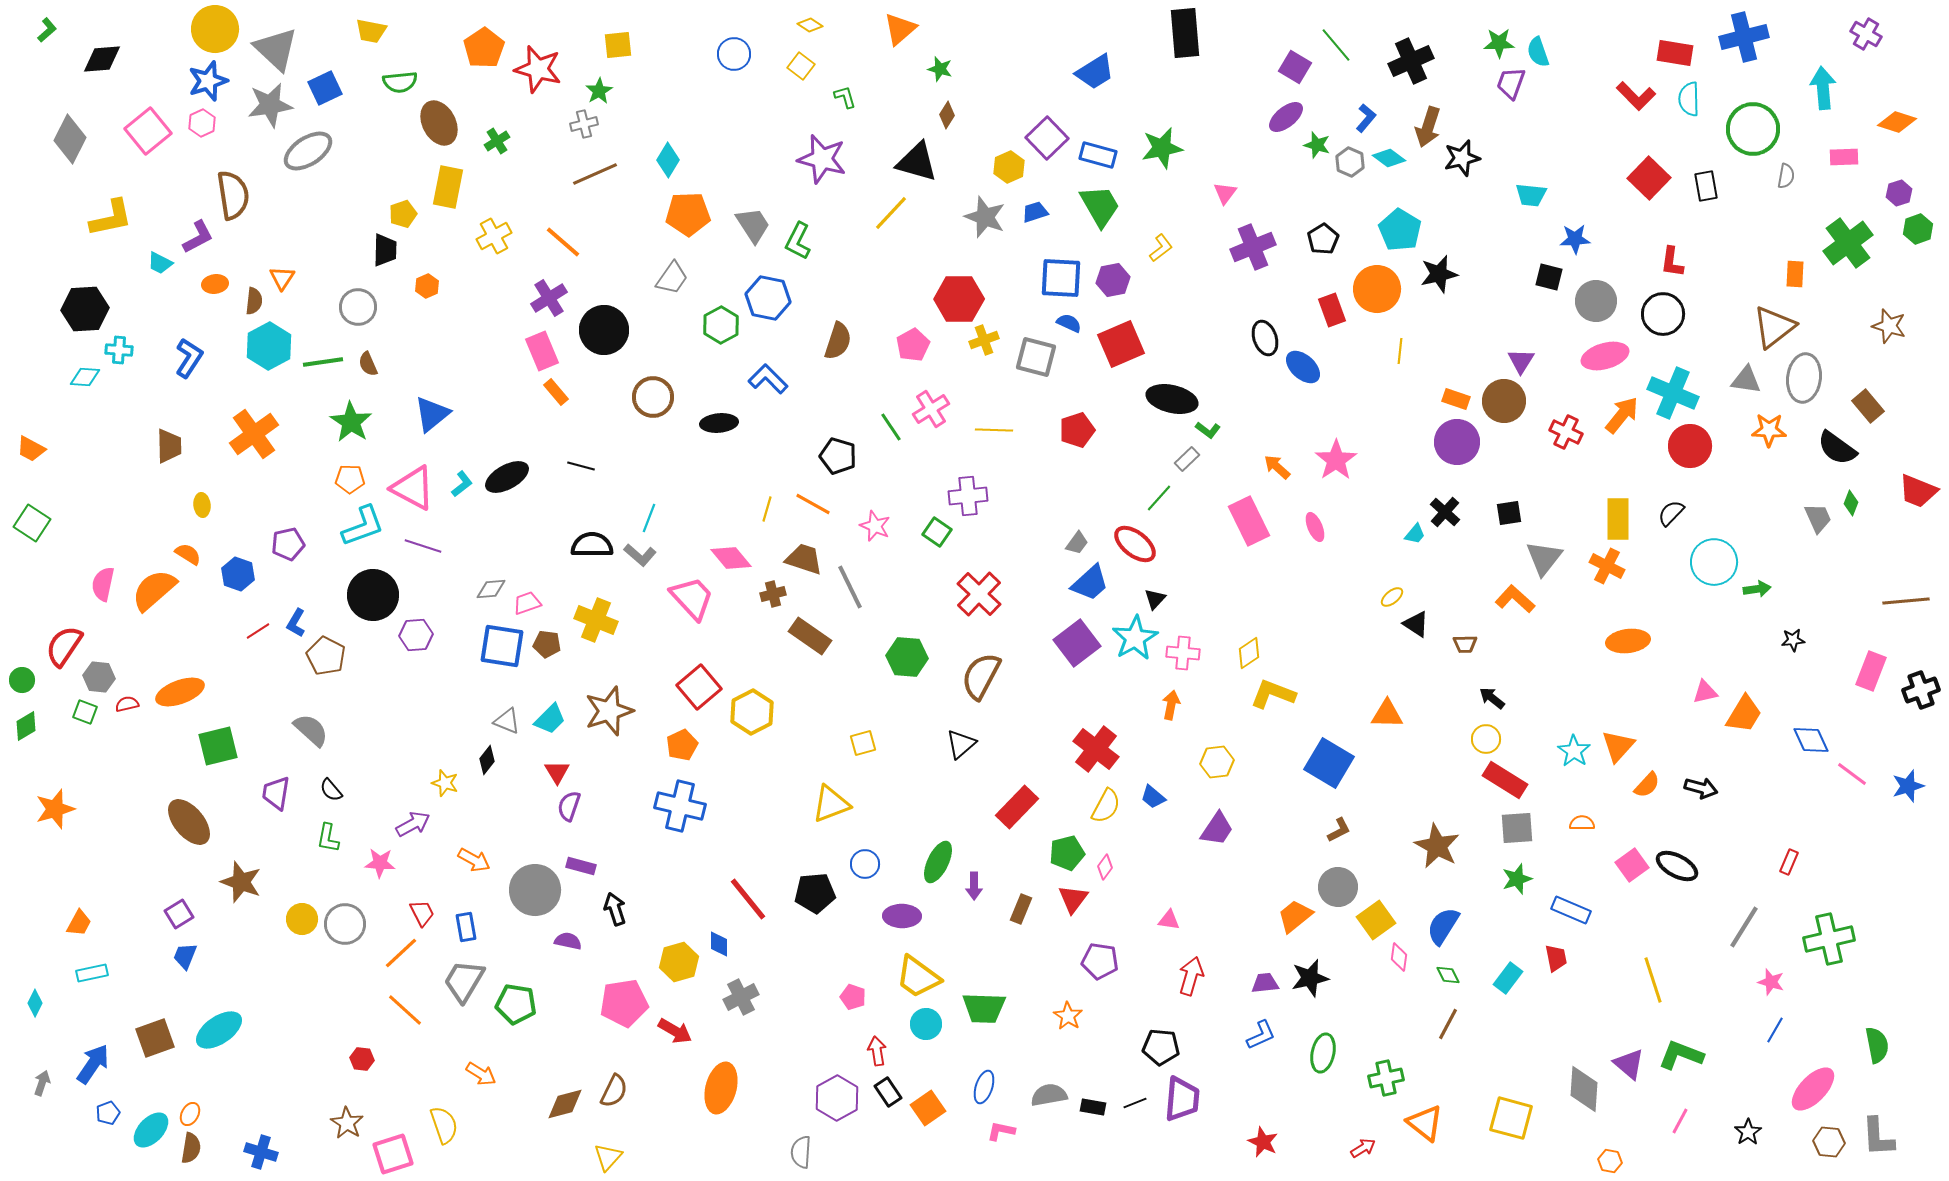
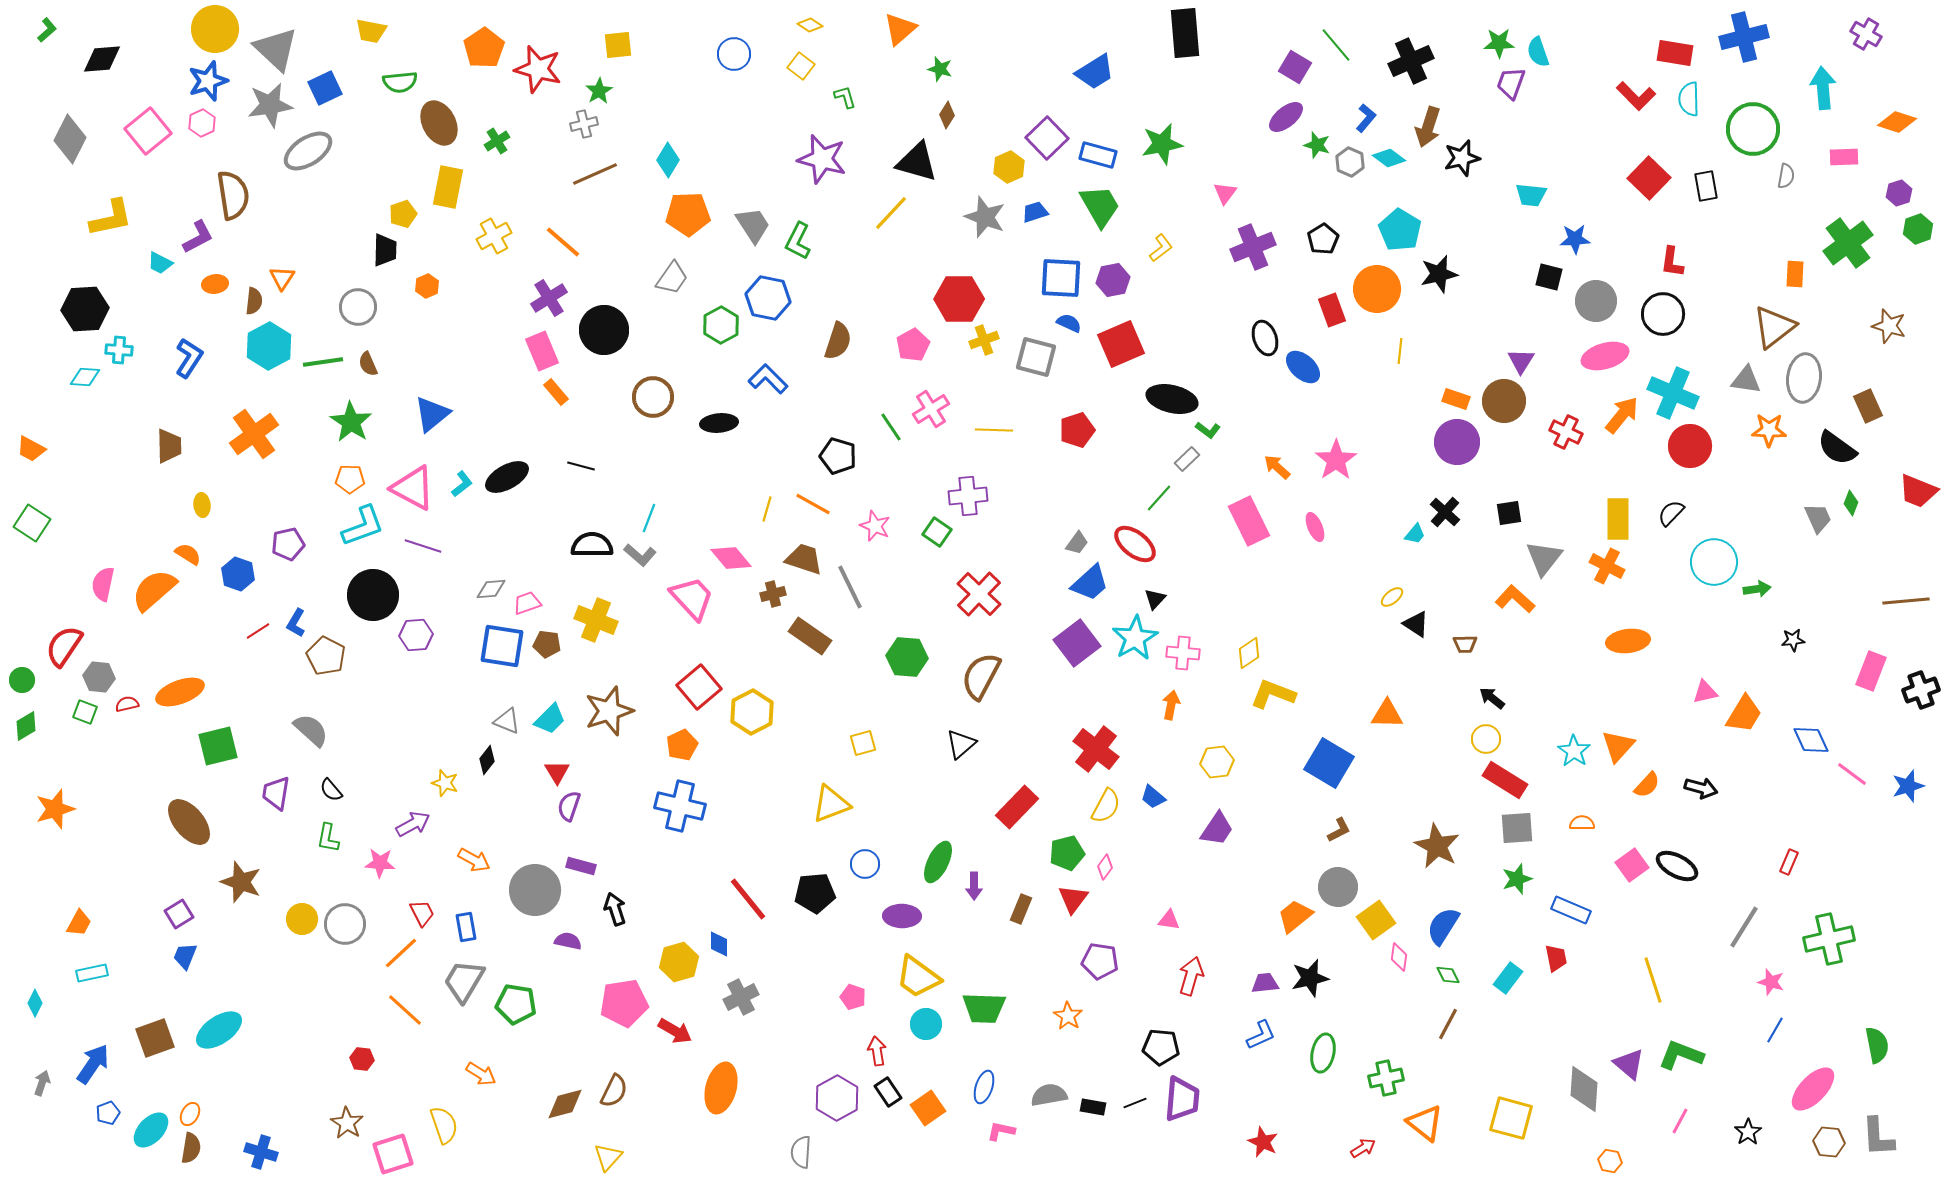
green star at (1162, 148): moved 4 px up
brown rectangle at (1868, 406): rotated 16 degrees clockwise
